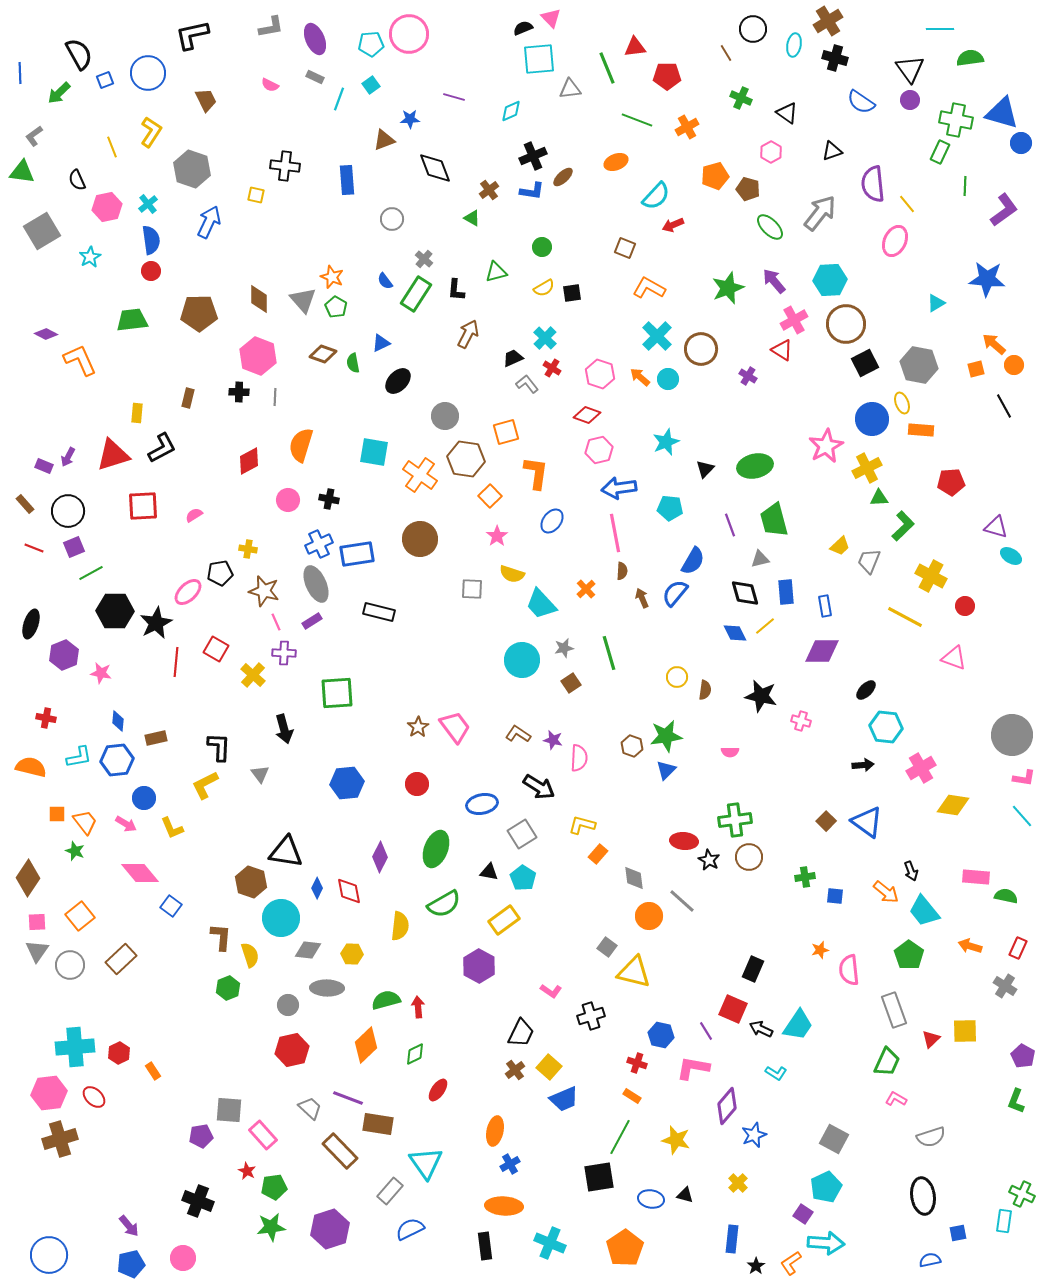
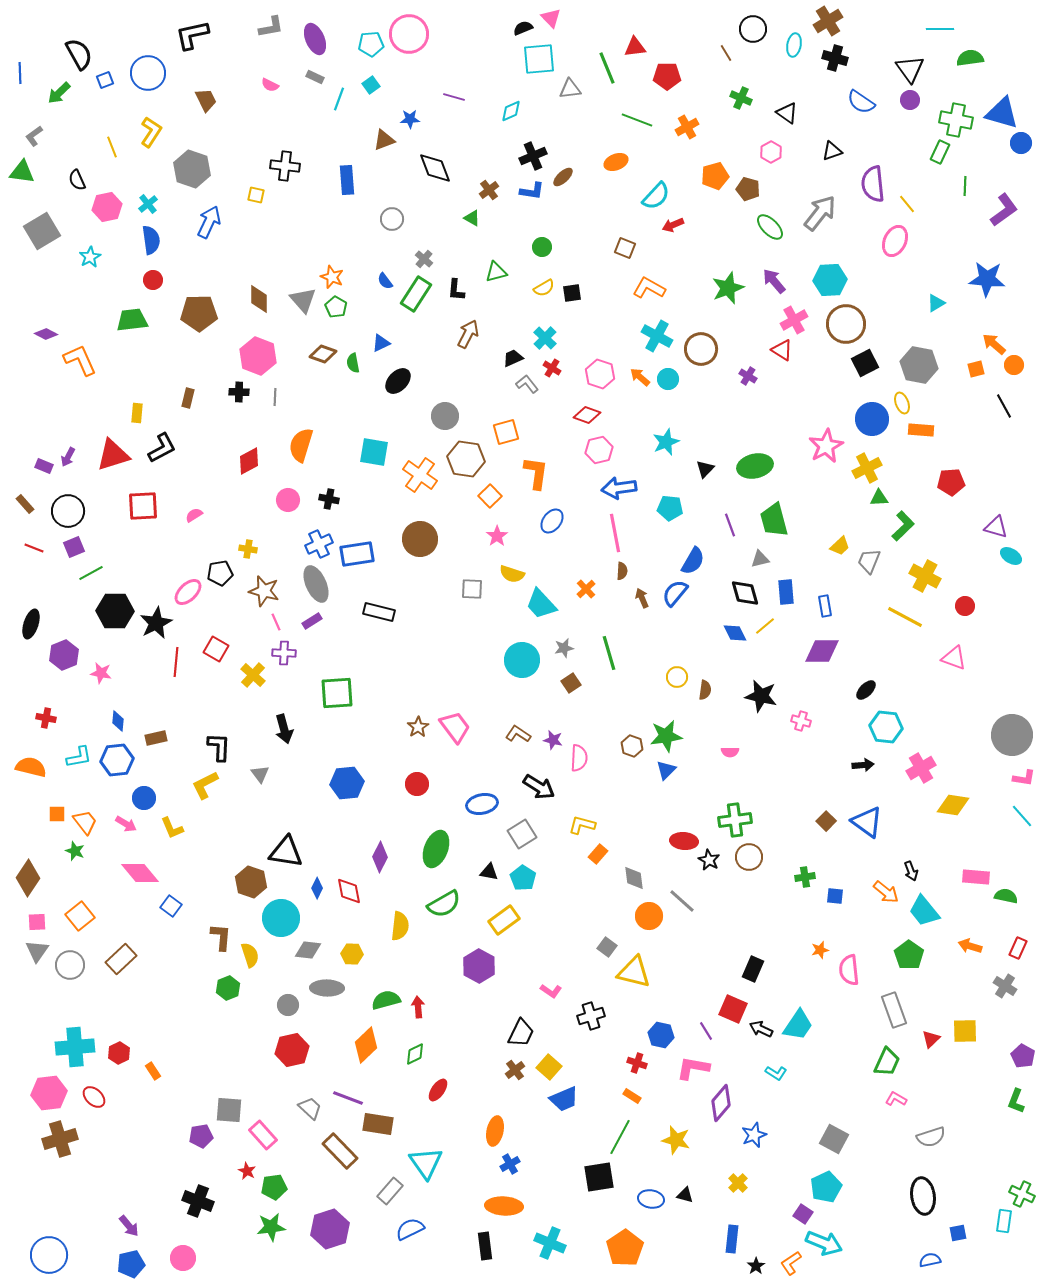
red circle at (151, 271): moved 2 px right, 9 px down
cyan cross at (657, 336): rotated 16 degrees counterclockwise
yellow cross at (931, 576): moved 6 px left
purple diamond at (727, 1106): moved 6 px left, 3 px up
cyan arrow at (826, 1243): moved 2 px left; rotated 18 degrees clockwise
